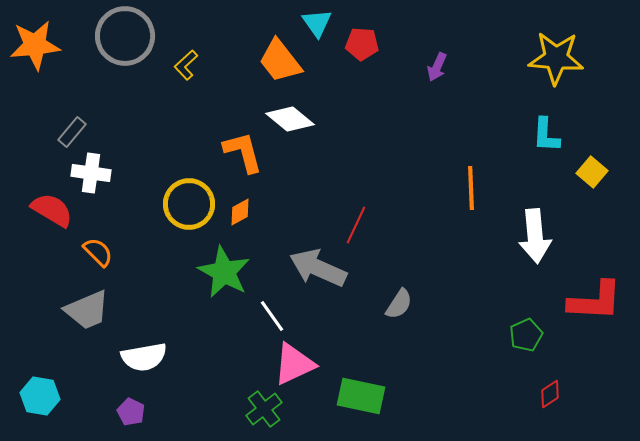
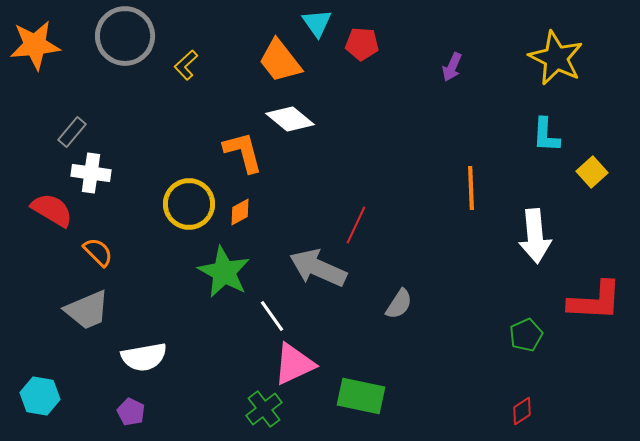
yellow star: rotated 22 degrees clockwise
purple arrow: moved 15 px right
yellow square: rotated 8 degrees clockwise
red diamond: moved 28 px left, 17 px down
